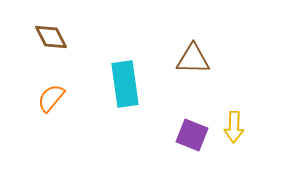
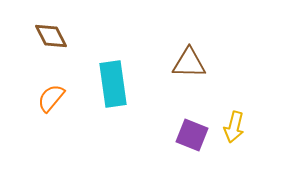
brown diamond: moved 1 px up
brown triangle: moved 4 px left, 4 px down
cyan rectangle: moved 12 px left
yellow arrow: rotated 12 degrees clockwise
